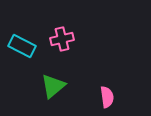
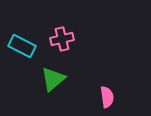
green triangle: moved 7 px up
